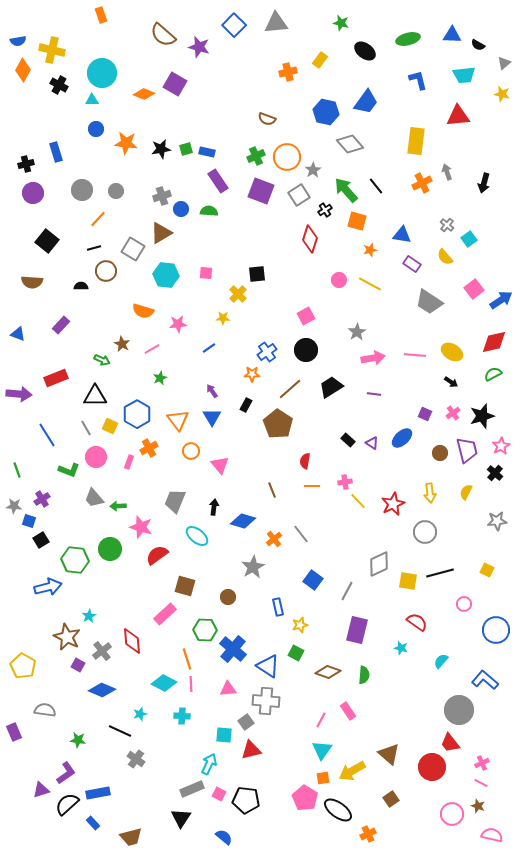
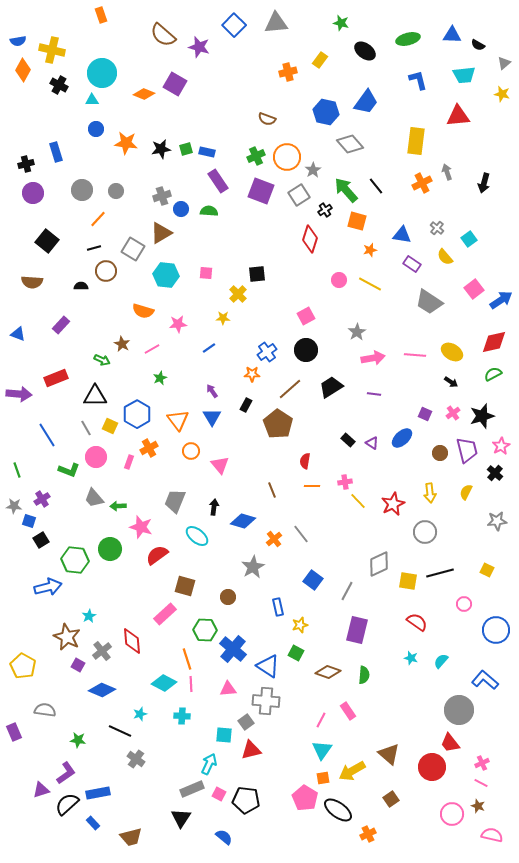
gray cross at (447, 225): moved 10 px left, 3 px down
cyan star at (401, 648): moved 10 px right, 10 px down
